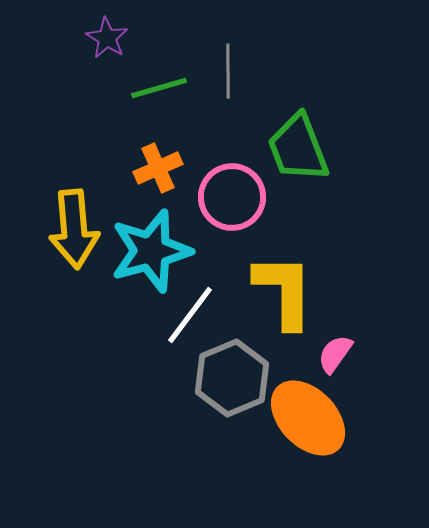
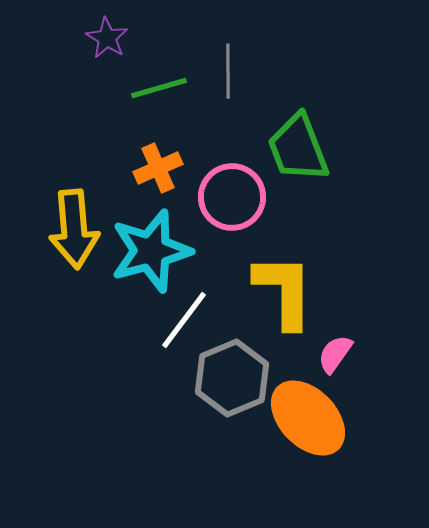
white line: moved 6 px left, 5 px down
